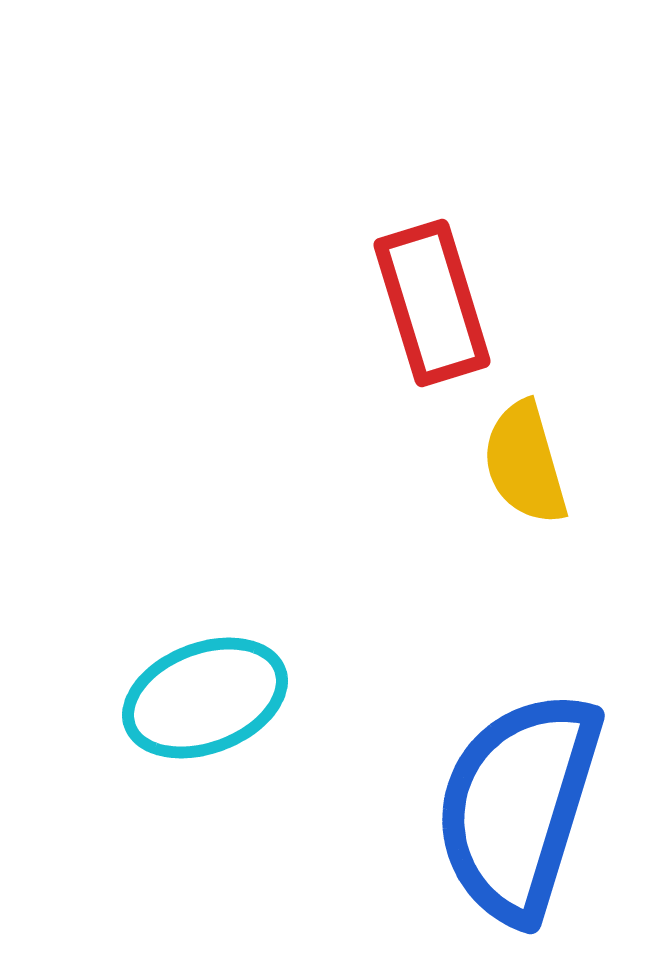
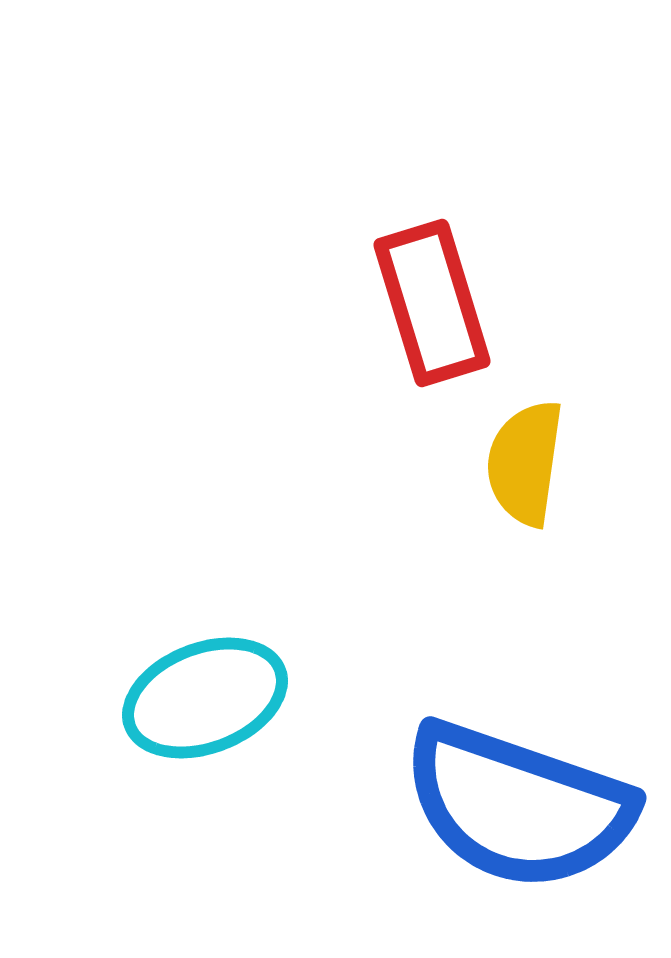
yellow semicircle: rotated 24 degrees clockwise
blue semicircle: rotated 88 degrees counterclockwise
